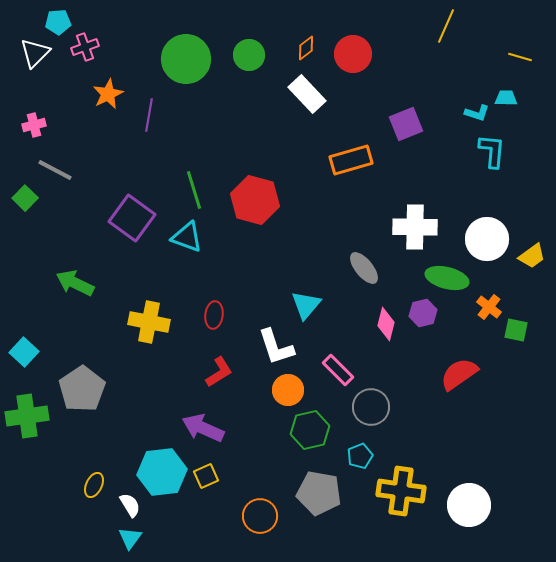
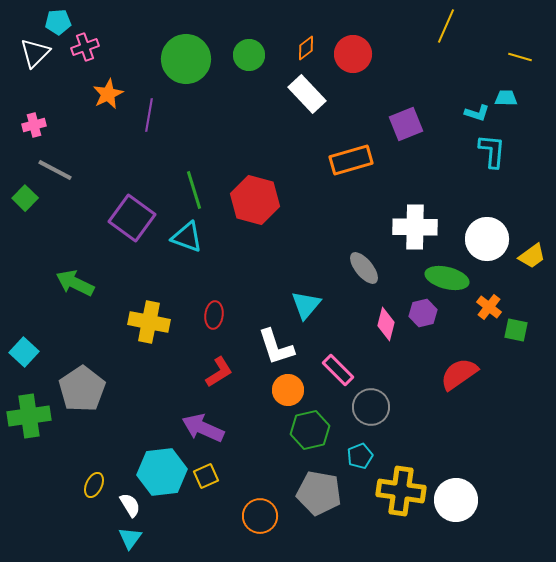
green cross at (27, 416): moved 2 px right
white circle at (469, 505): moved 13 px left, 5 px up
